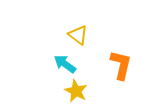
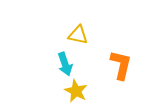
yellow triangle: rotated 25 degrees counterclockwise
cyan arrow: rotated 145 degrees counterclockwise
